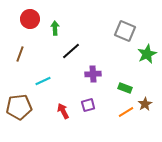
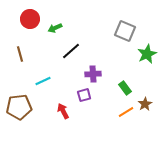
green arrow: rotated 112 degrees counterclockwise
brown line: rotated 35 degrees counterclockwise
green rectangle: rotated 32 degrees clockwise
purple square: moved 4 px left, 10 px up
